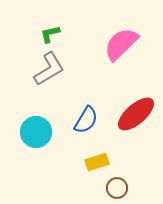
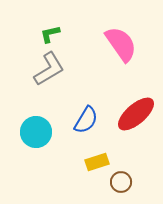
pink semicircle: rotated 99 degrees clockwise
brown circle: moved 4 px right, 6 px up
